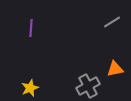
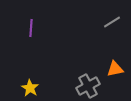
yellow star: rotated 18 degrees counterclockwise
